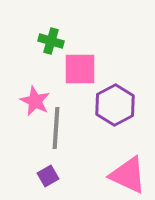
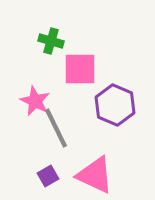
purple hexagon: rotated 9 degrees counterclockwise
gray line: rotated 30 degrees counterclockwise
pink triangle: moved 33 px left
